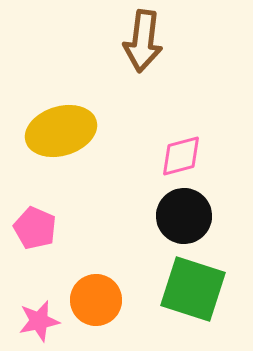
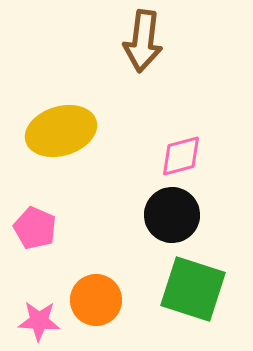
black circle: moved 12 px left, 1 px up
pink star: rotated 15 degrees clockwise
